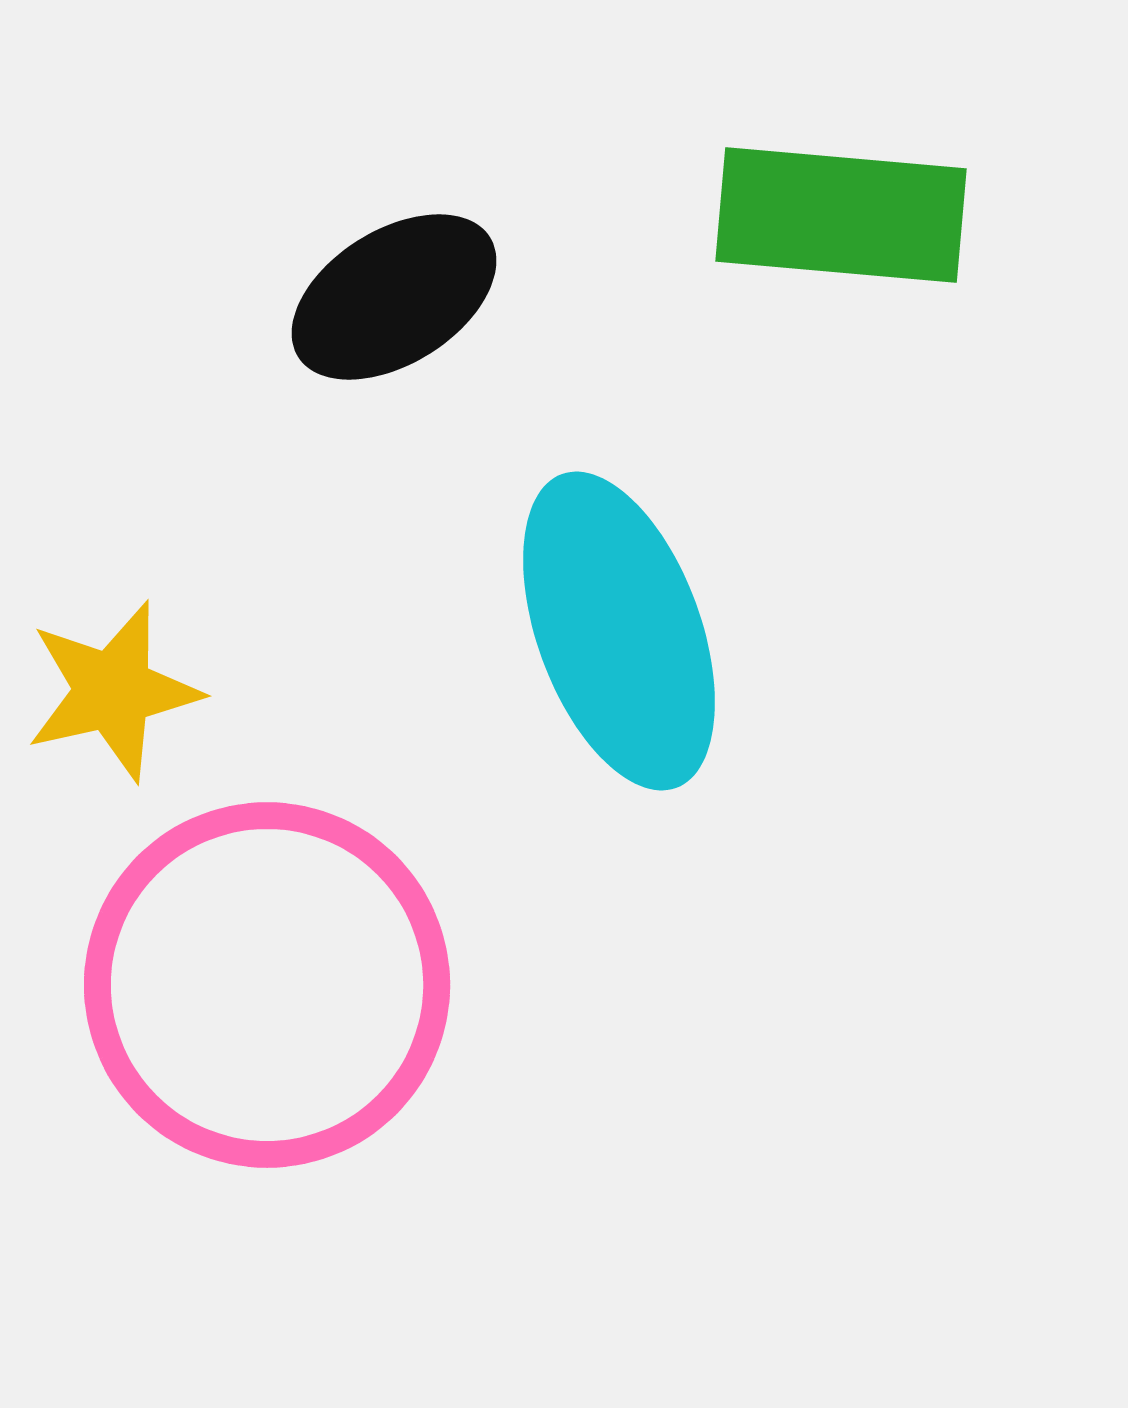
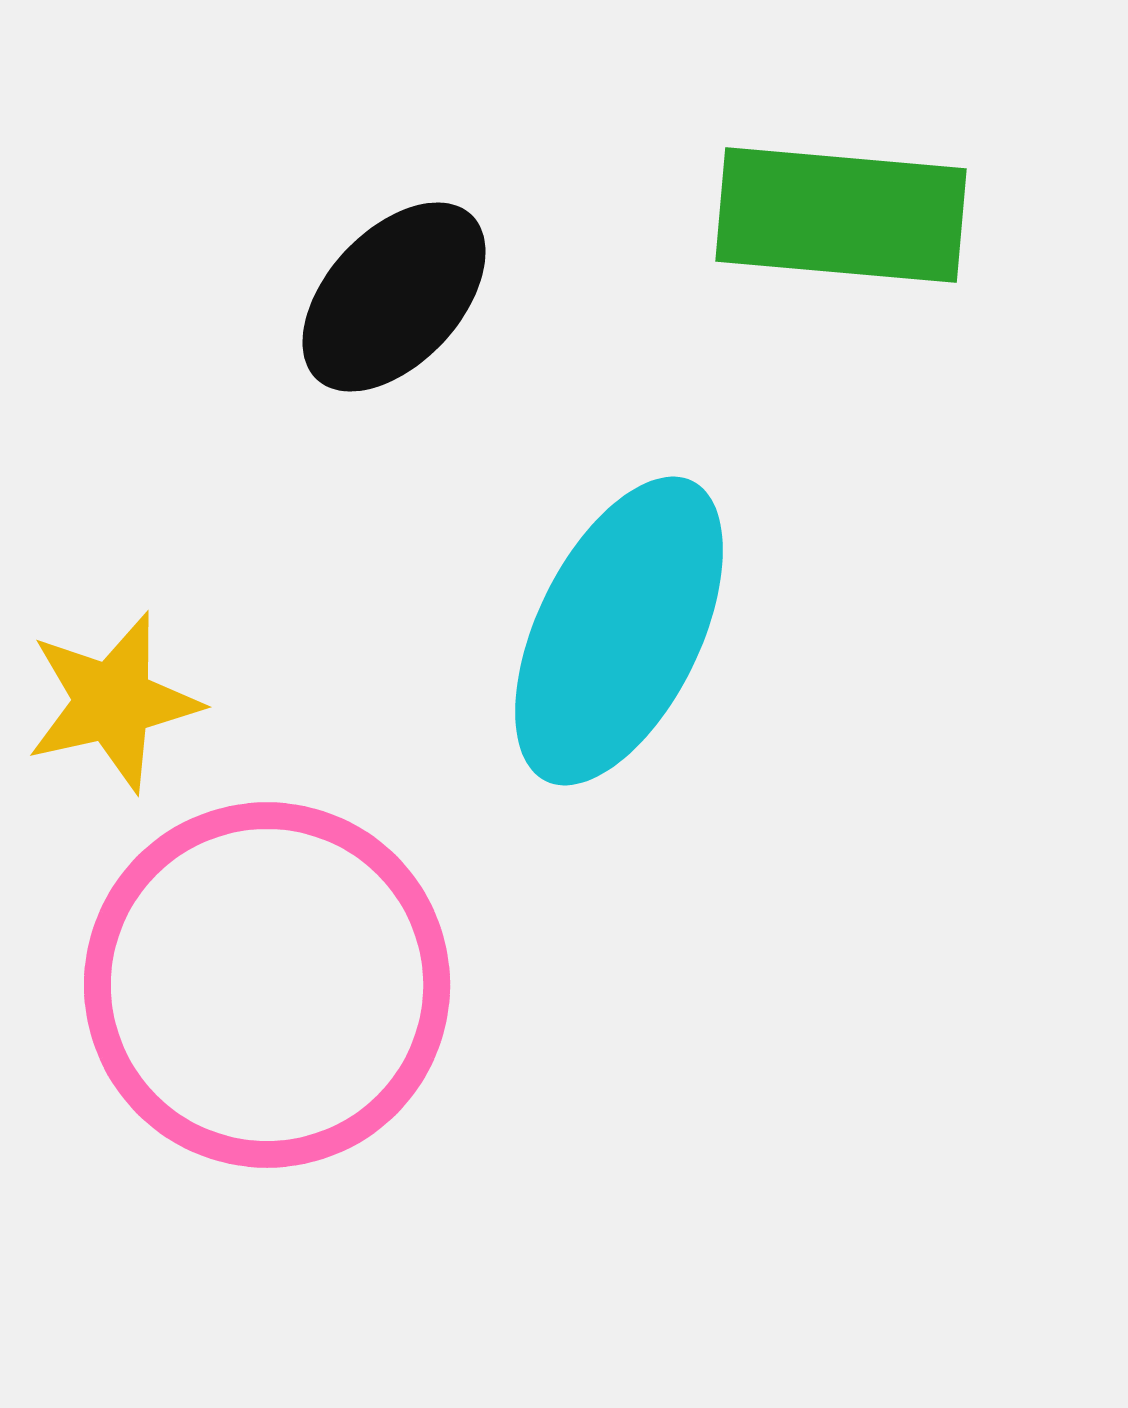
black ellipse: rotated 15 degrees counterclockwise
cyan ellipse: rotated 46 degrees clockwise
yellow star: moved 11 px down
